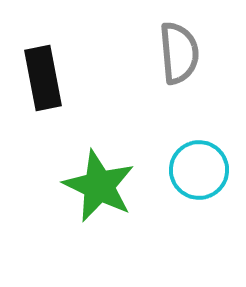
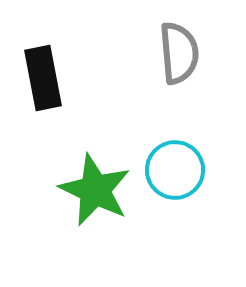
cyan circle: moved 24 px left
green star: moved 4 px left, 4 px down
